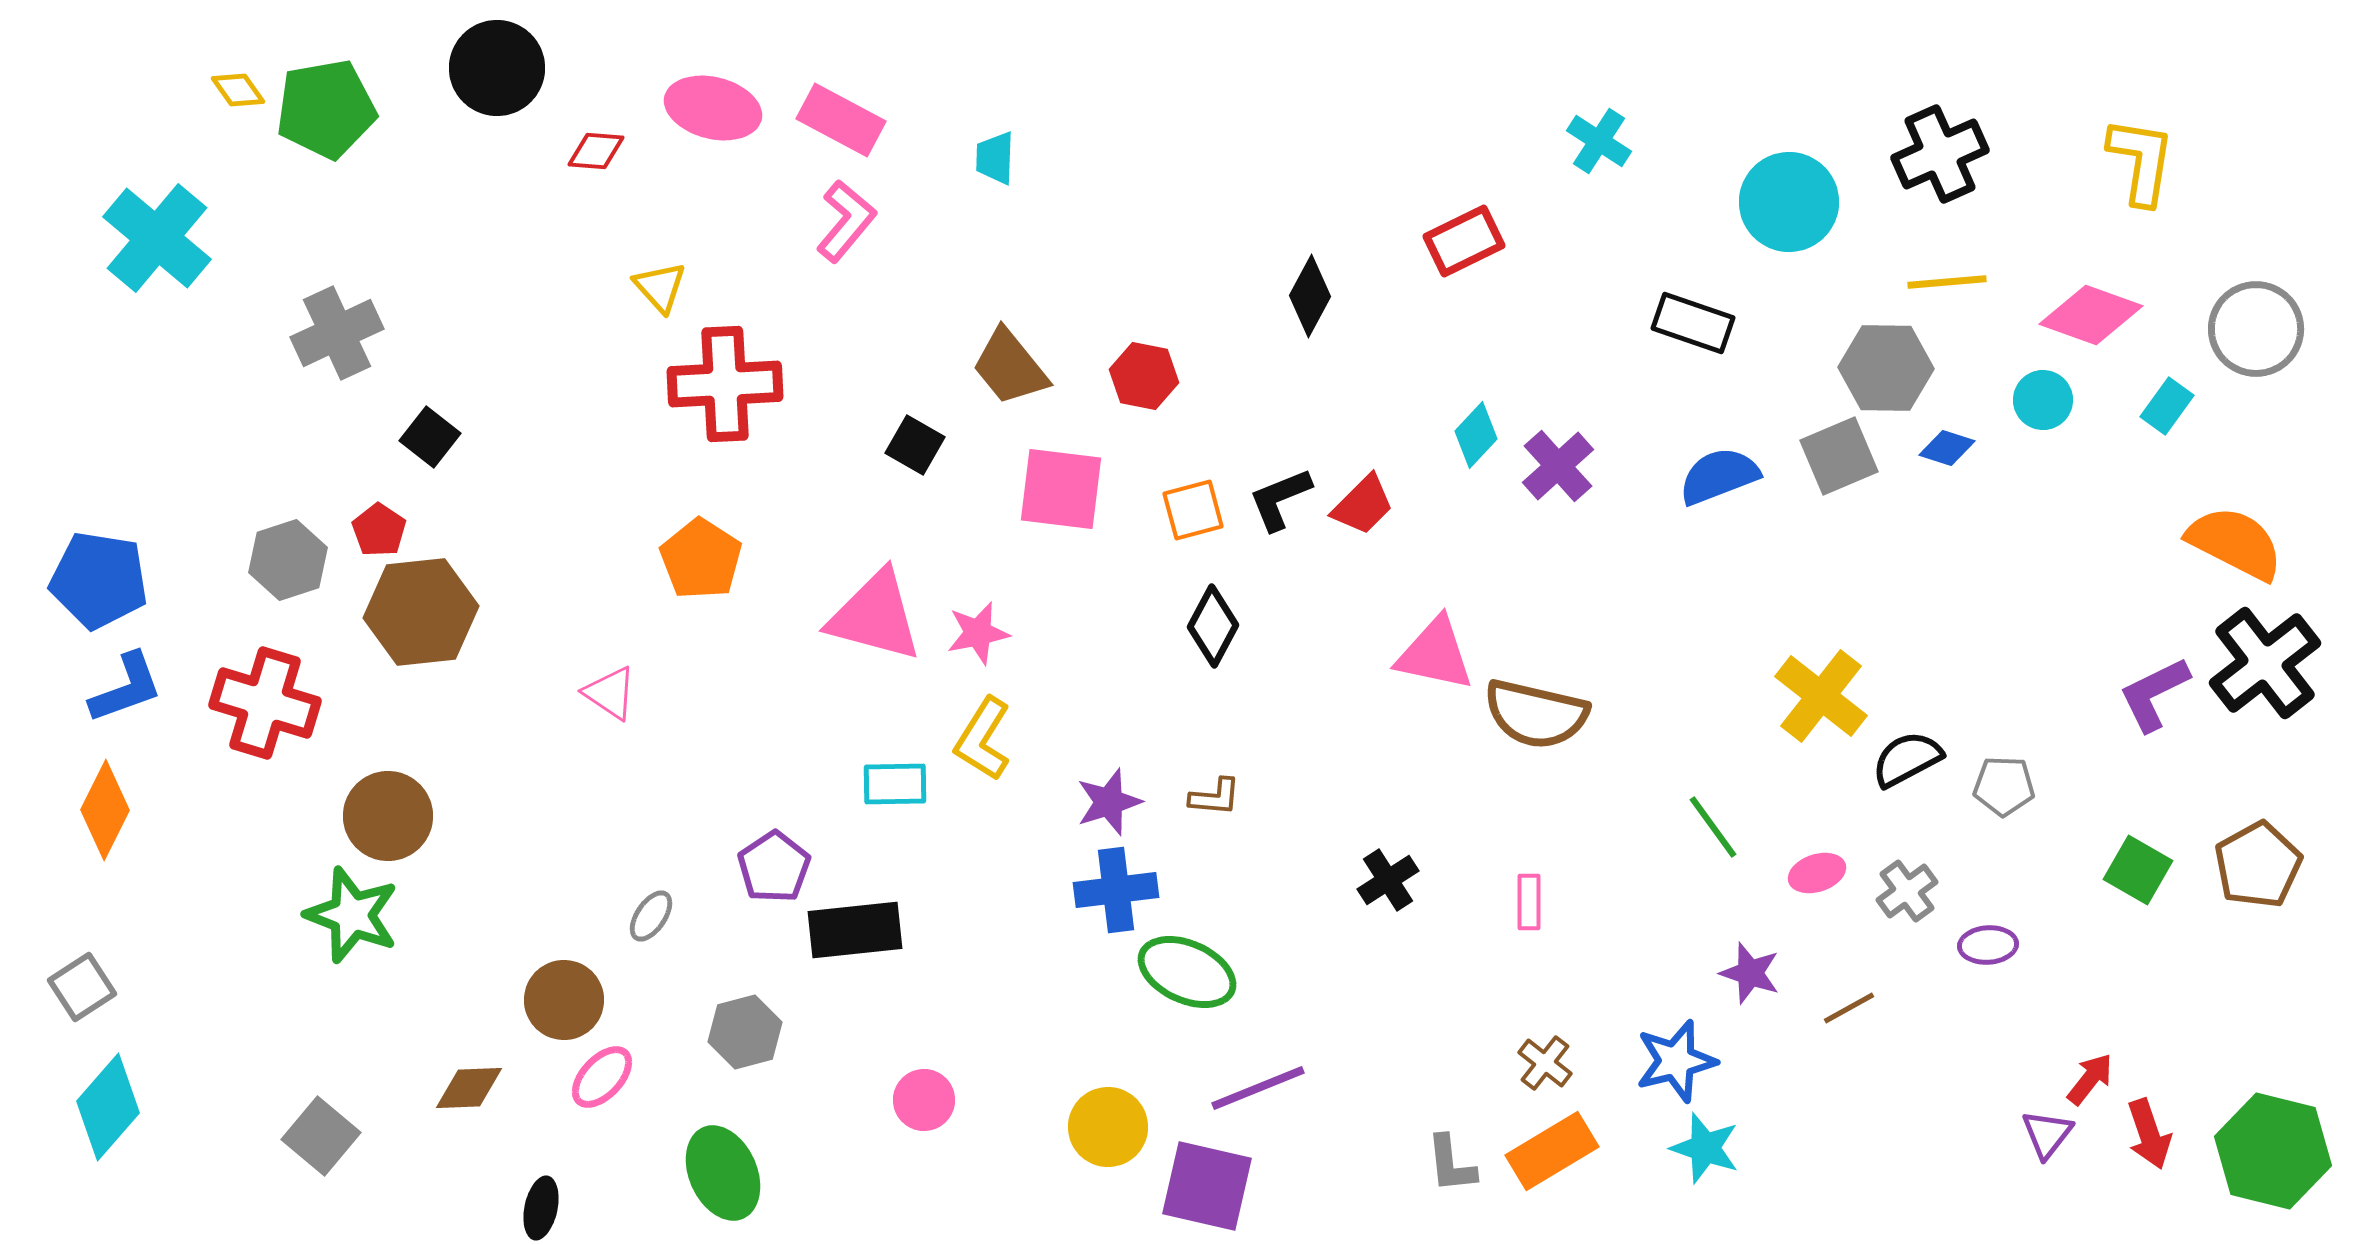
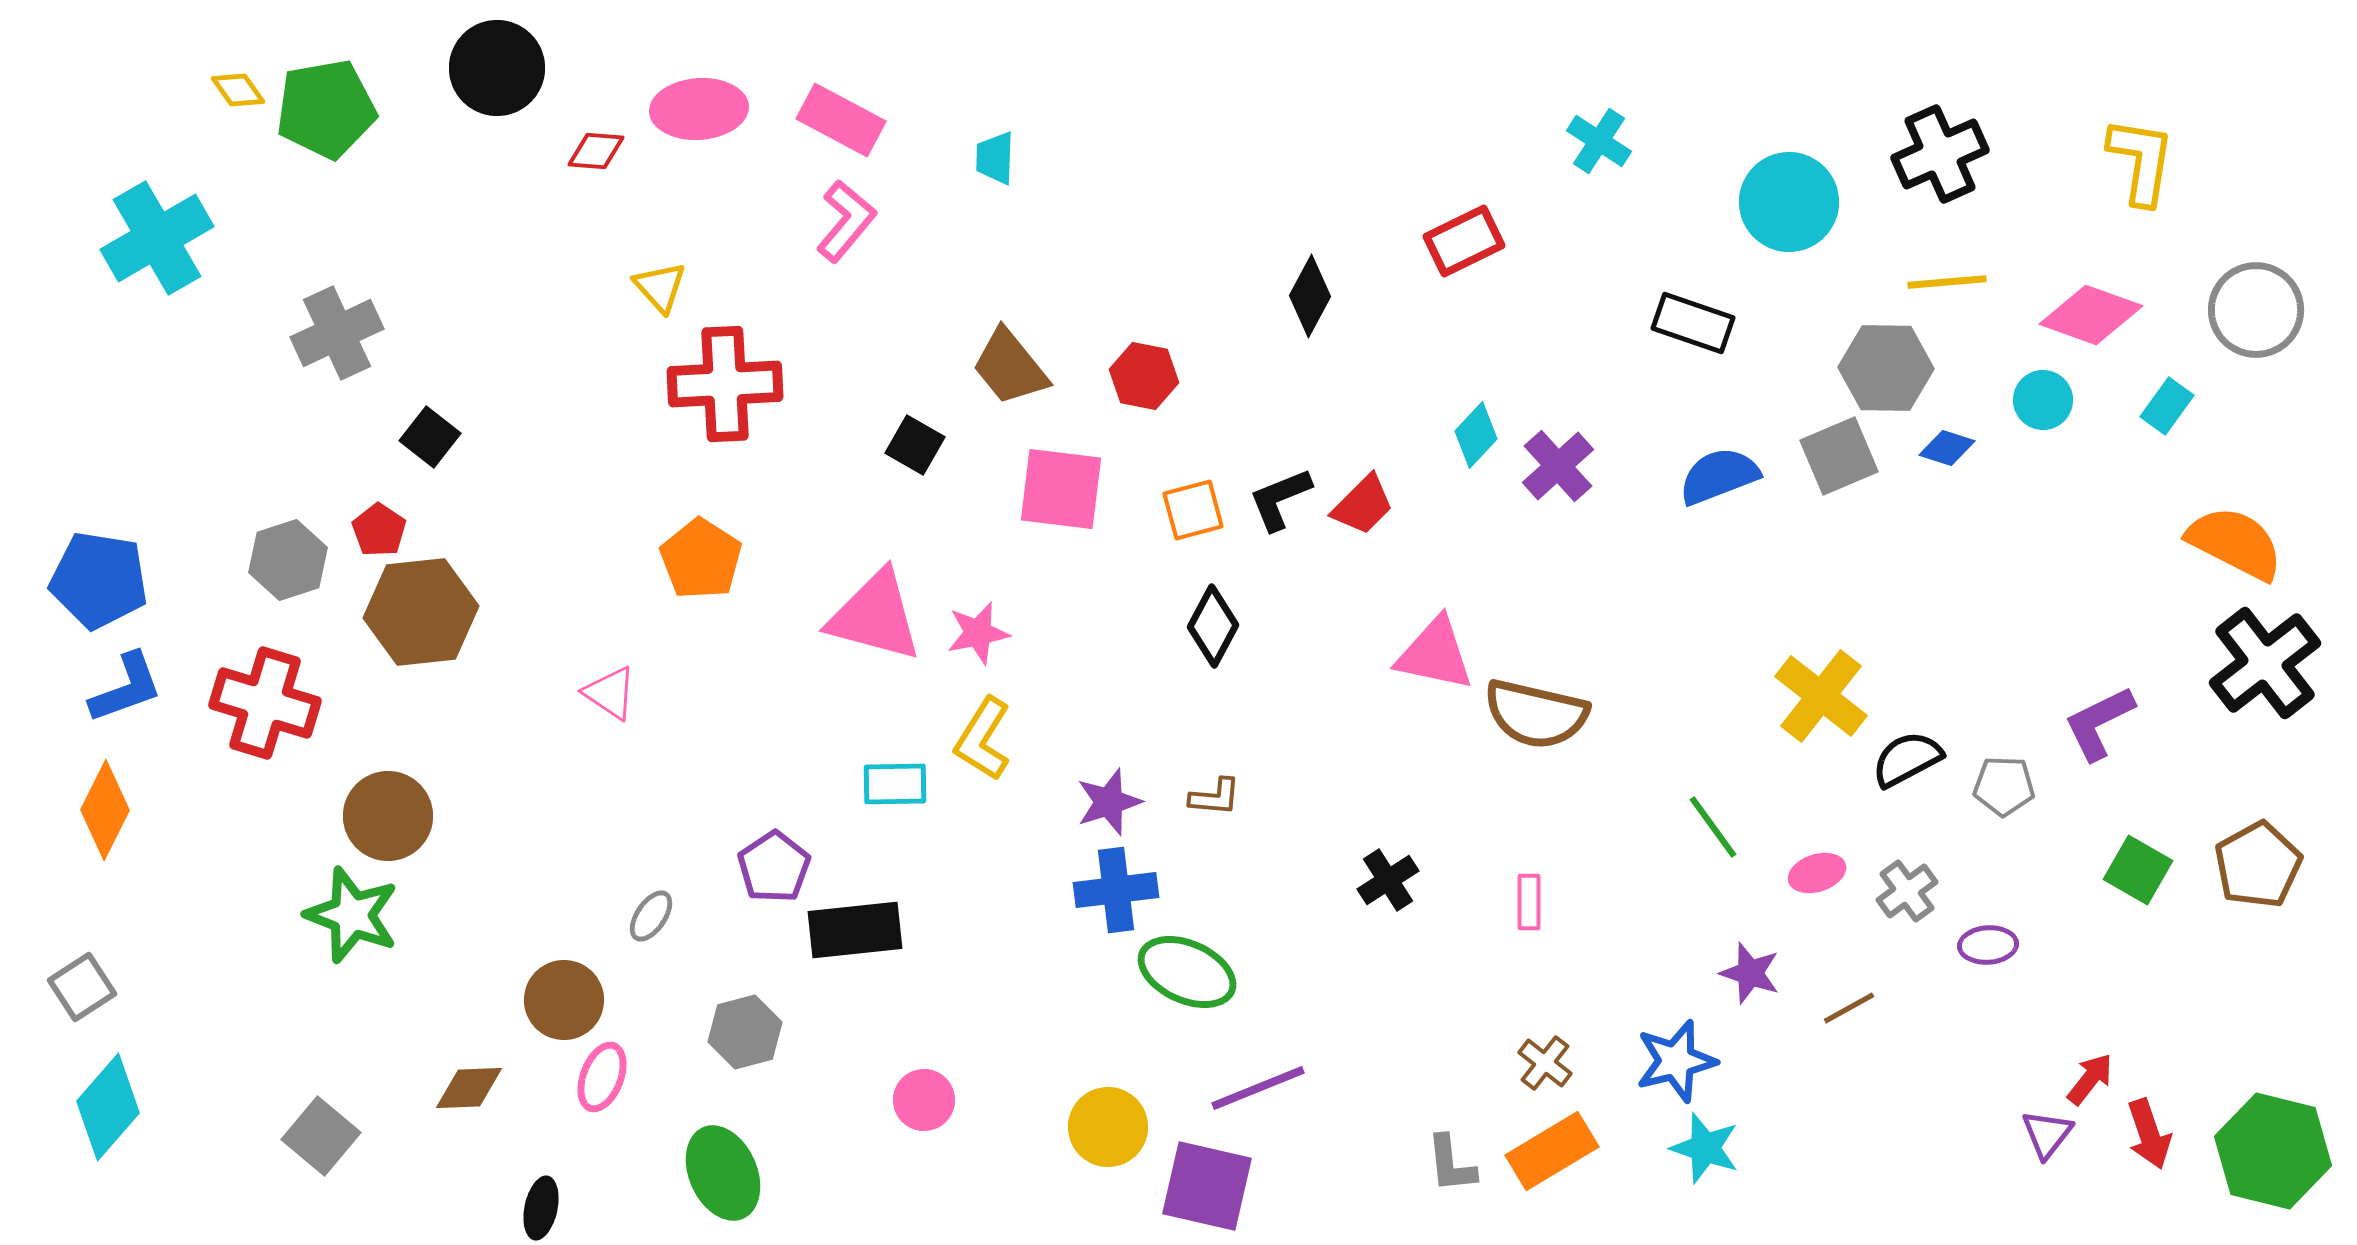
pink ellipse at (713, 108): moved 14 px left, 1 px down; rotated 18 degrees counterclockwise
cyan cross at (157, 238): rotated 20 degrees clockwise
gray circle at (2256, 329): moved 19 px up
purple L-shape at (2154, 694): moved 55 px left, 29 px down
pink ellipse at (602, 1077): rotated 22 degrees counterclockwise
